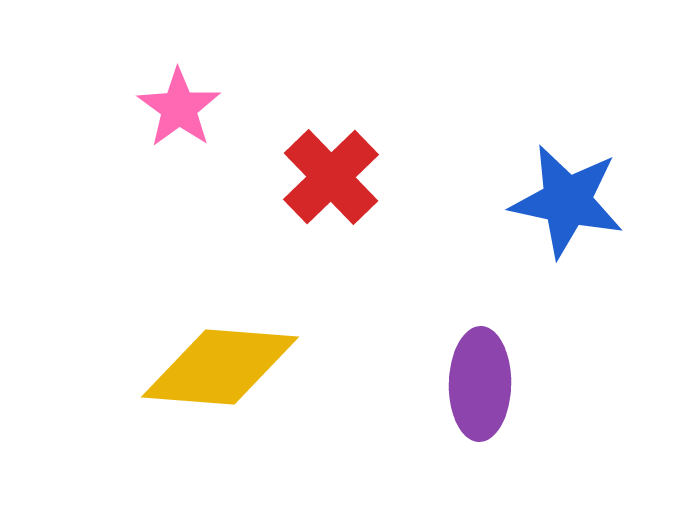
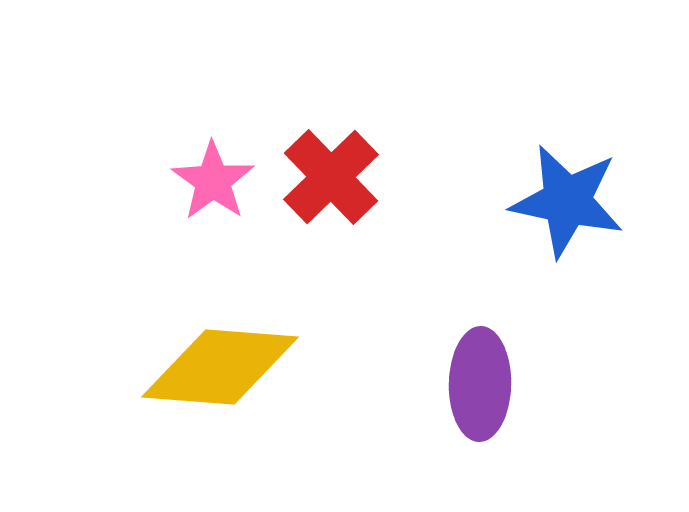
pink star: moved 34 px right, 73 px down
